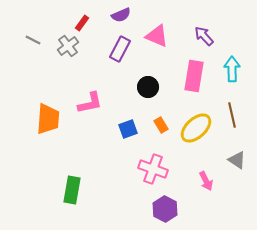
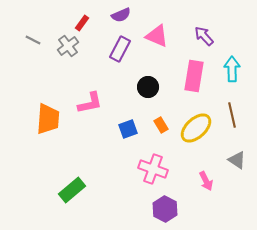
green rectangle: rotated 40 degrees clockwise
